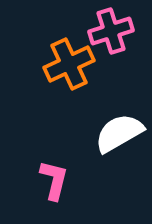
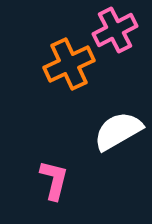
pink cross: moved 4 px right, 1 px up; rotated 9 degrees counterclockwise
white semicircle: moved 1 px left, 2 px up
